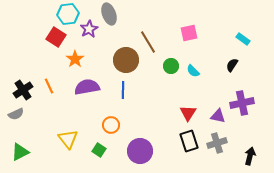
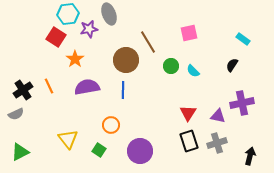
purple star: rotated 18 degrees clockwise
